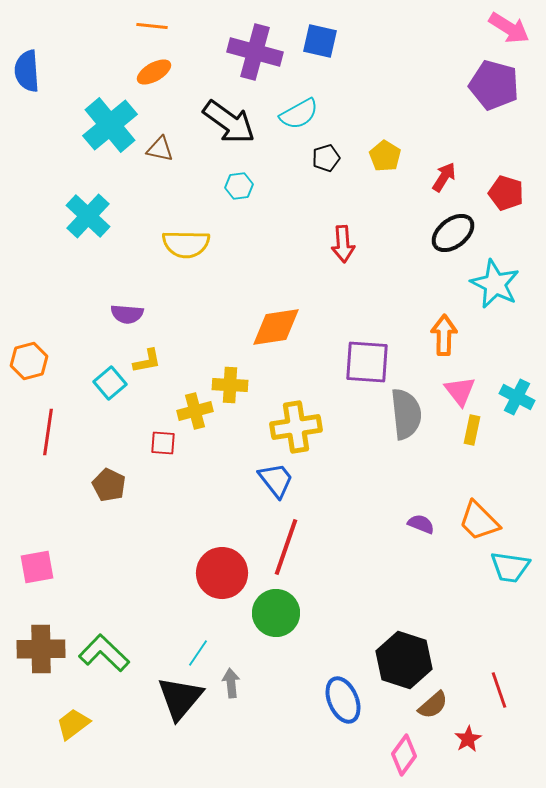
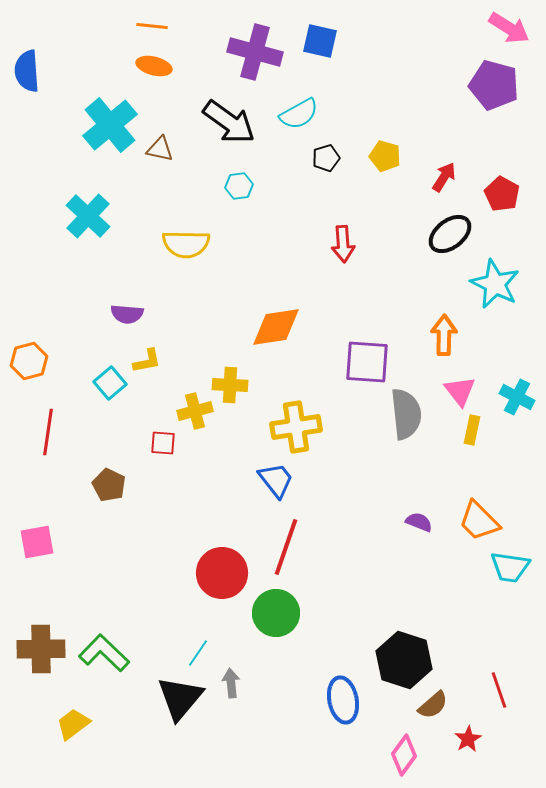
orange ellipse at (154, 72): moved 6 px up; rotated 44 degrees clockwise
yellow pentagon at (385, 156): rotated 16 degrees counterclockwise
red pentagon at (506, 193): moved 4 px left, 1 px down; rotated 12 degrees clockwise
black ellipse at (453, 233): moved 3 px left, 1 px down
purple semicircle at (421, 524): moved 2 px left, 2 px up
pink square at (37, 567): moved 25 px up
blue ellipse at (343, 700): rotated 12 degrees clockwise
